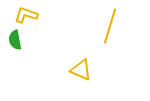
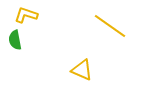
yellow line: rotated 72 degrees counterclockwise
yellow triangle: moved 1 px right
